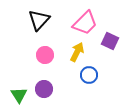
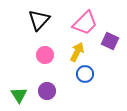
blue circle: moved 4 px left, 1 px up
purple circle: moved 3 px right, 2 px down
